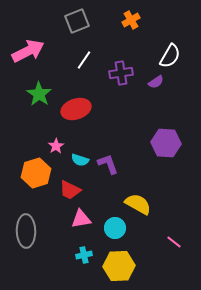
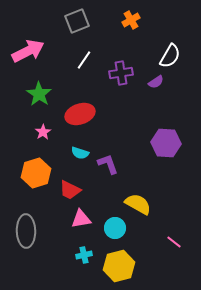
red ellipse: moved 4 px right, 5 px down
pink star: moved 13 px left, 14 px up
cyan semicircle: moved 7 px up
yellow hexagon: rotated 12 degrees counterclockwise
